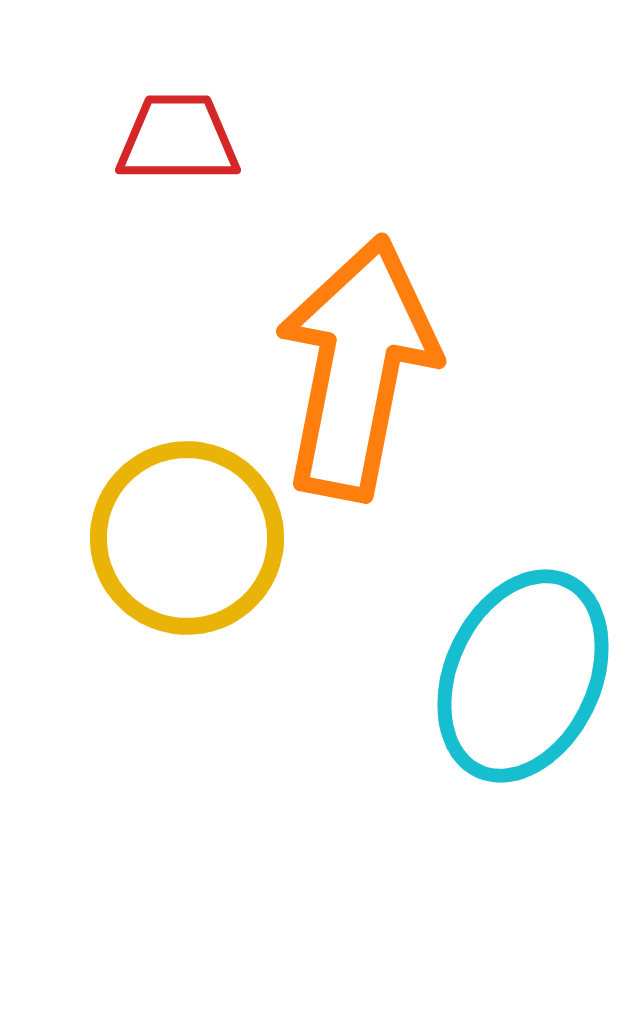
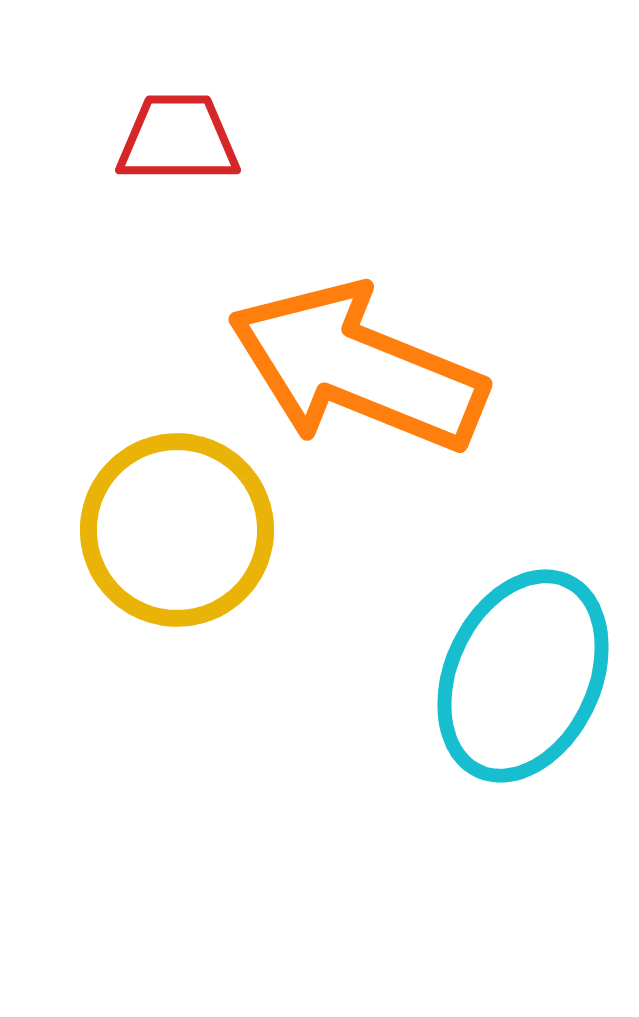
orange arrow: rotated 79 degrees counterclockwise
yellow circle: moved 10 px left, 8 px up
